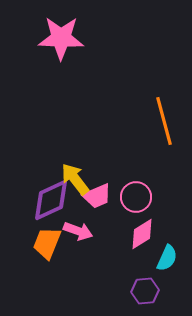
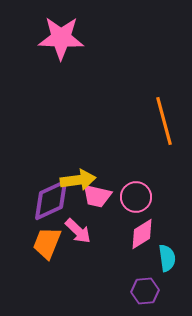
yellow arrow: moved 3 px right, 1 px down; rotated 120 degrees clockwise
pink trapezoid: rotated 36 degrees clockwise
pink arrow: rotated 24 degrees clockwise
cyan semicircle: rotated 32 degrees counterclockwise
